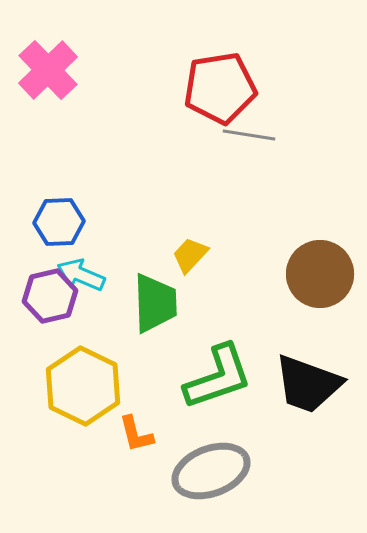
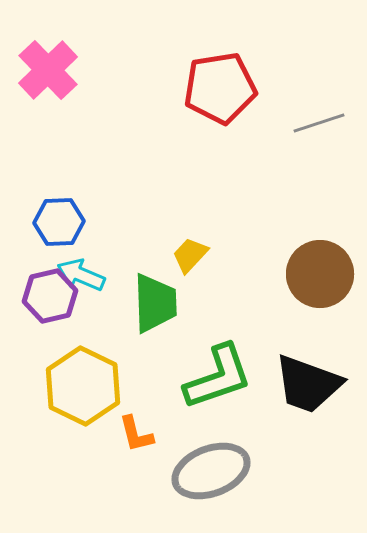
gray line: moved 70 px right, 12 px up; rotated 27 degrees counterclockwise
